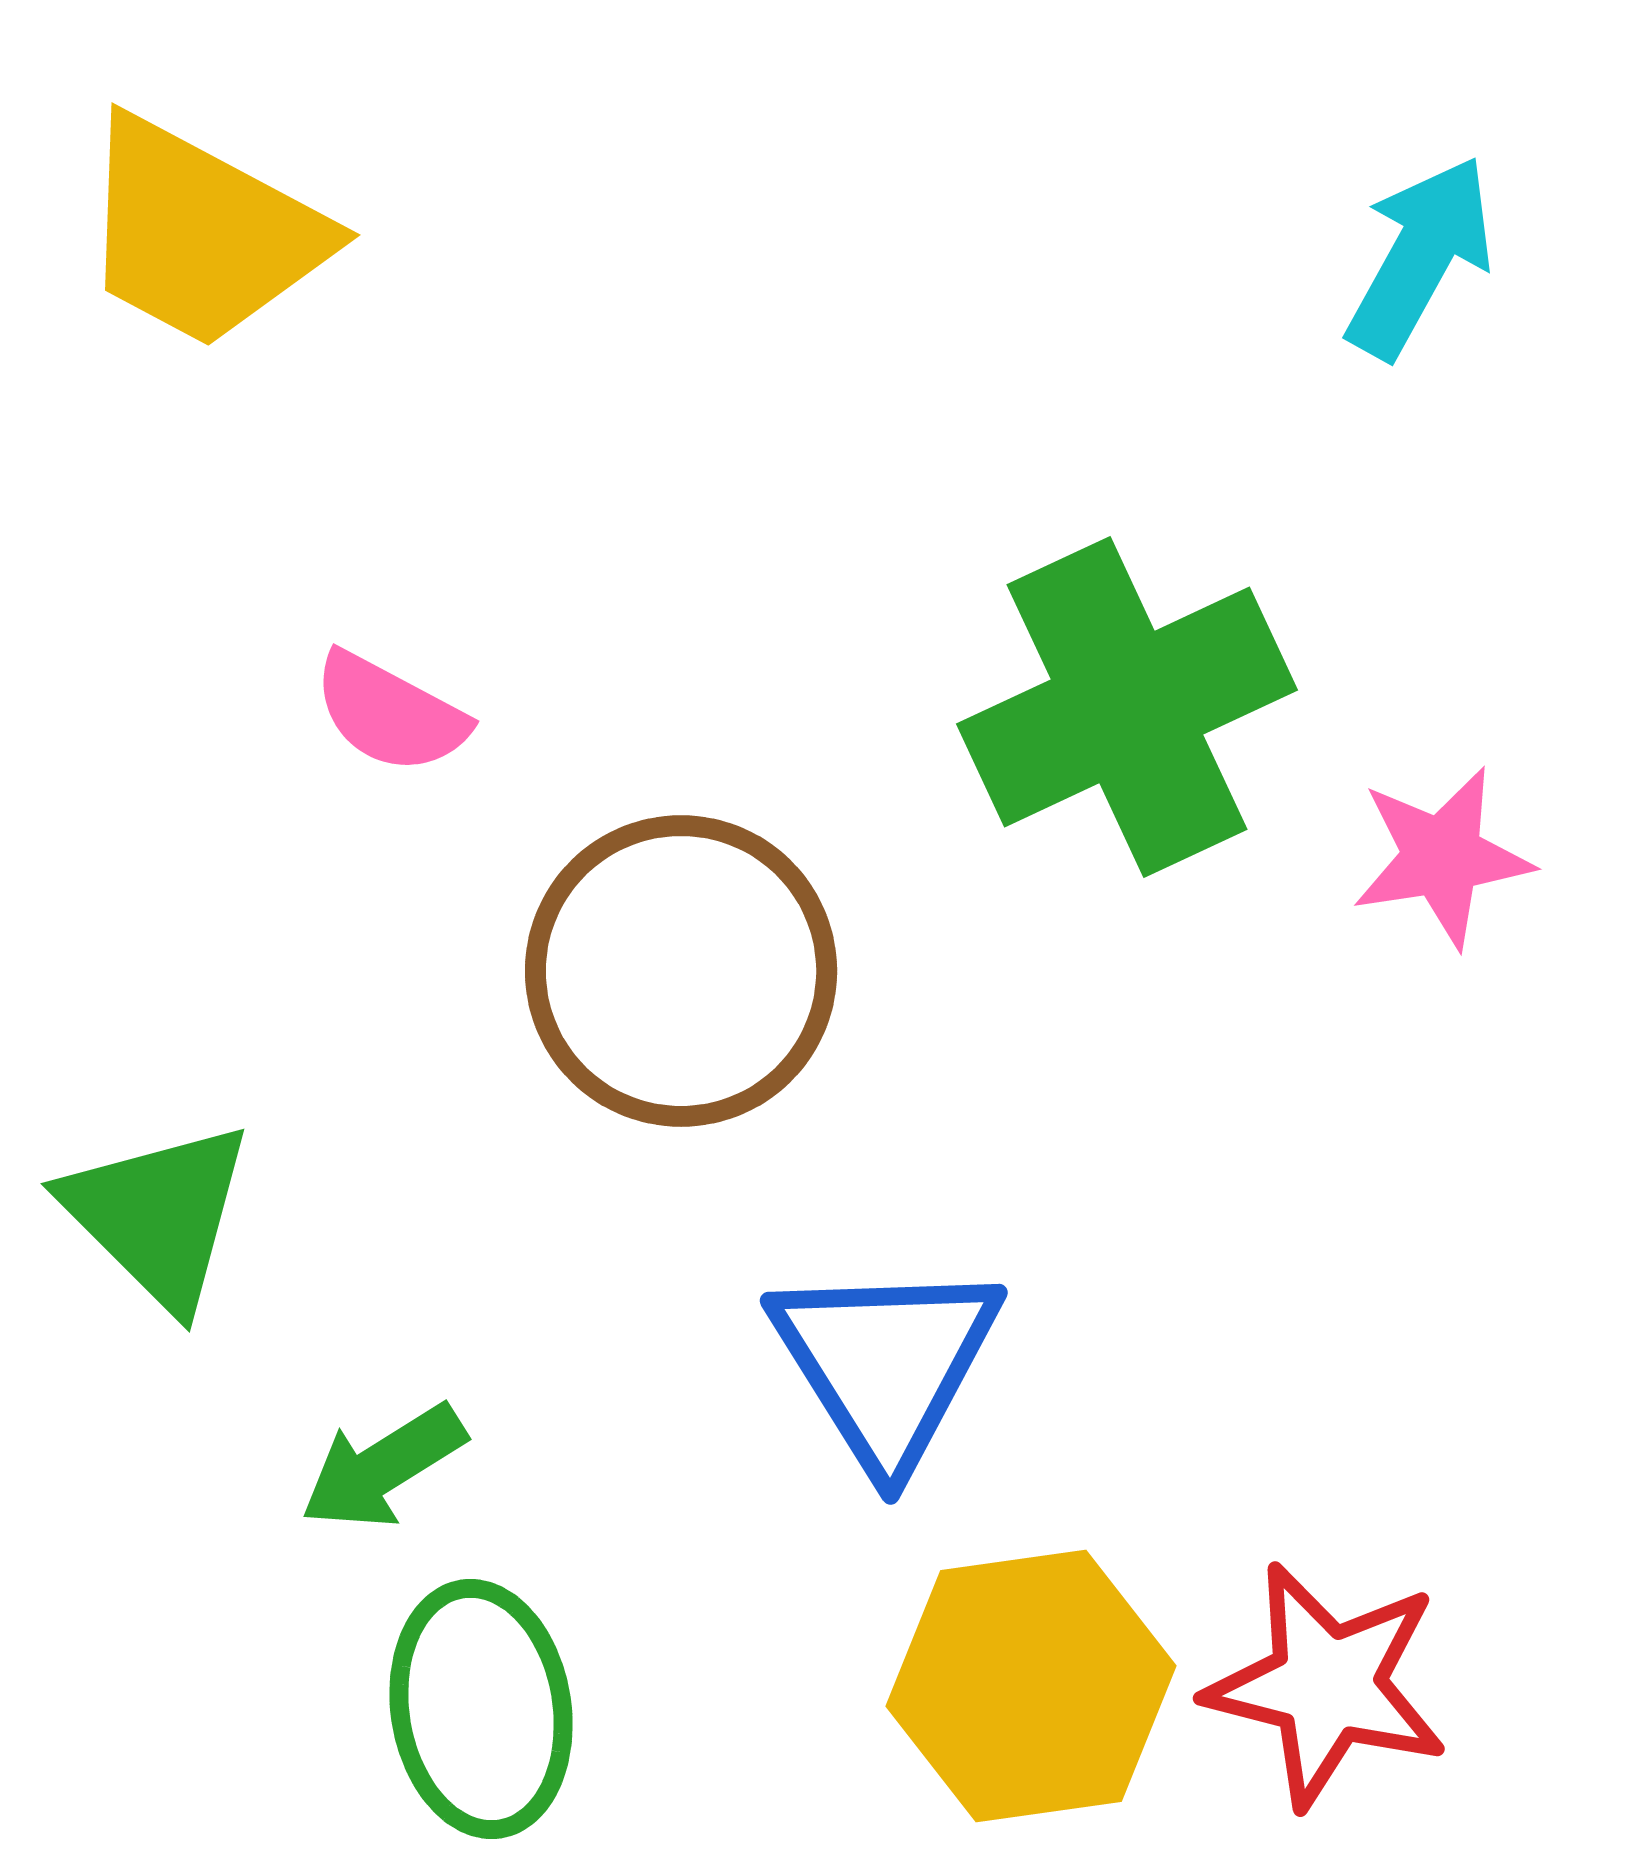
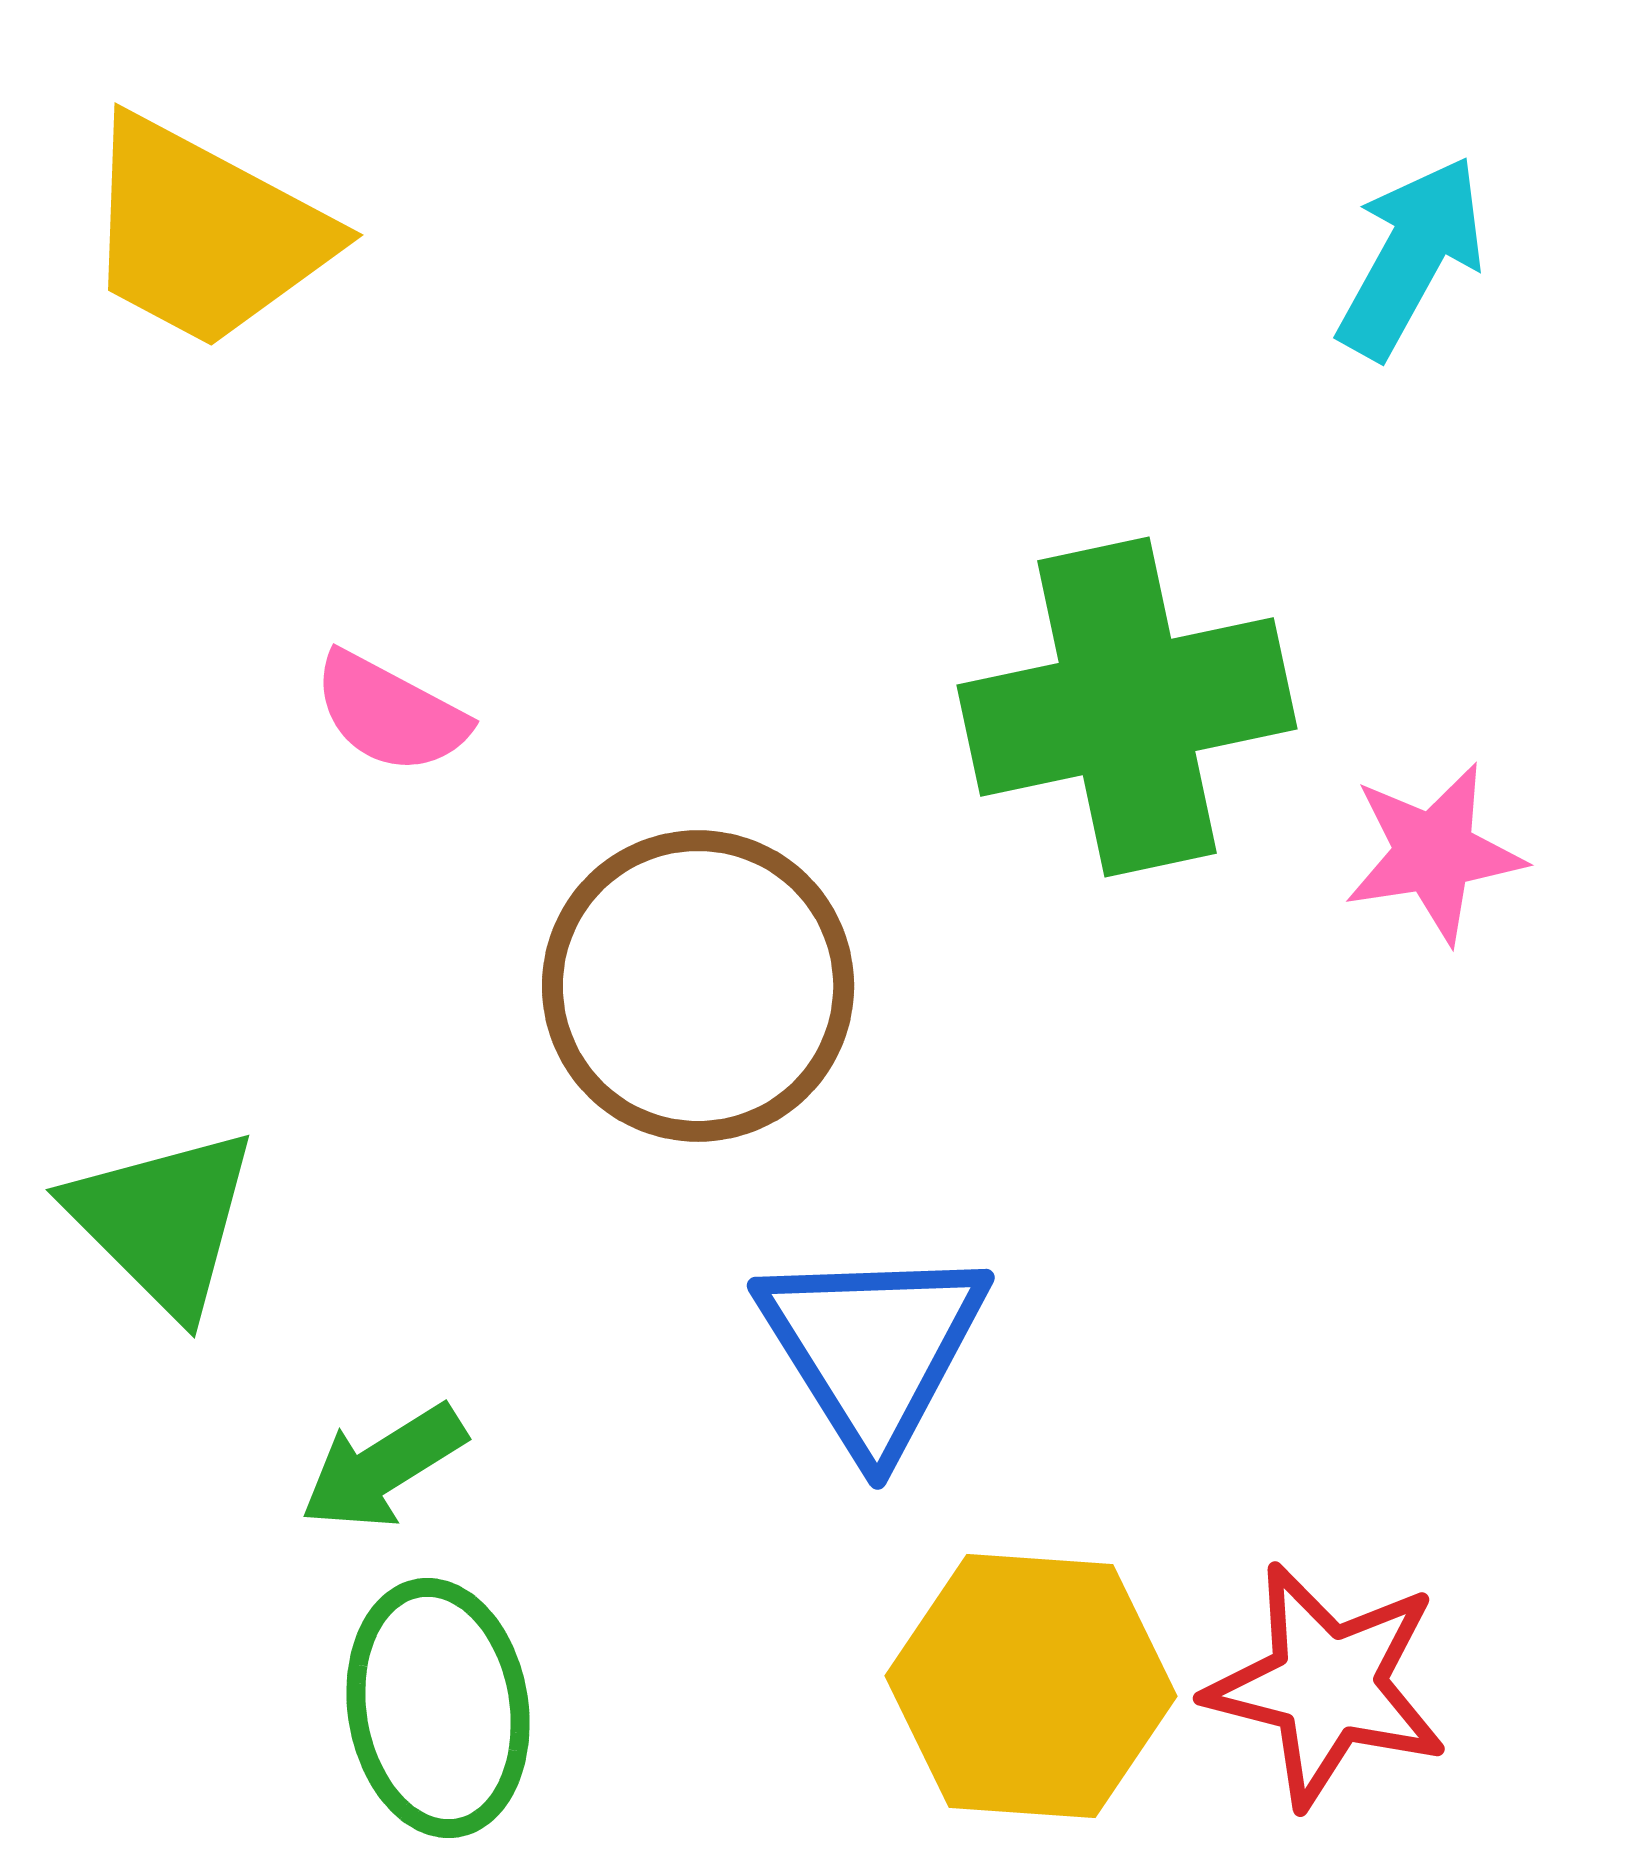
yellow trapezoid: moved 3 px right
cyan arrow: moved 9 px left
green cross: rotated 13 degrees clockwise
pink star: moved 8 px left, 4 px up
brown circle: moved 17 px right, 15 px down
green triangle: moved 5 px right, 6 px down
blue triangle: moved 13 px left, 15 px up
yellow hexagon: rotated 12 degrees clockwise
green ellipse: moved 43 px left, 1 px up
